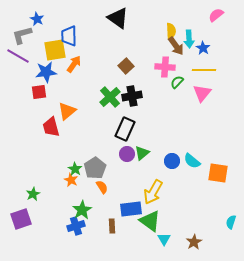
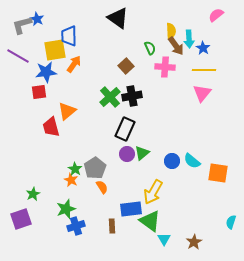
gray L-shape at (22, 35): moved 10 px up
green semicircle at (177, 82): moved 27 px left, 34 px up; rotated 112 degrees clockwise
green star at (82, 210): moved 16 px left, 1 px up; rotated 12 degrees clockwise
